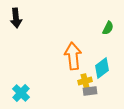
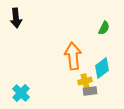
green semicircle: moved 4 px left
